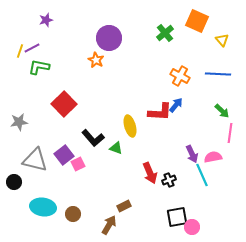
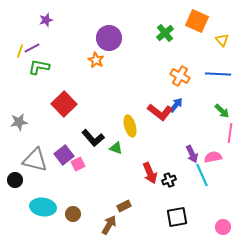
red L-shape: rotated 35 degrees clockwise
black circle: moved 1 px right, 2 px up
pink circle: moved 31 px right
